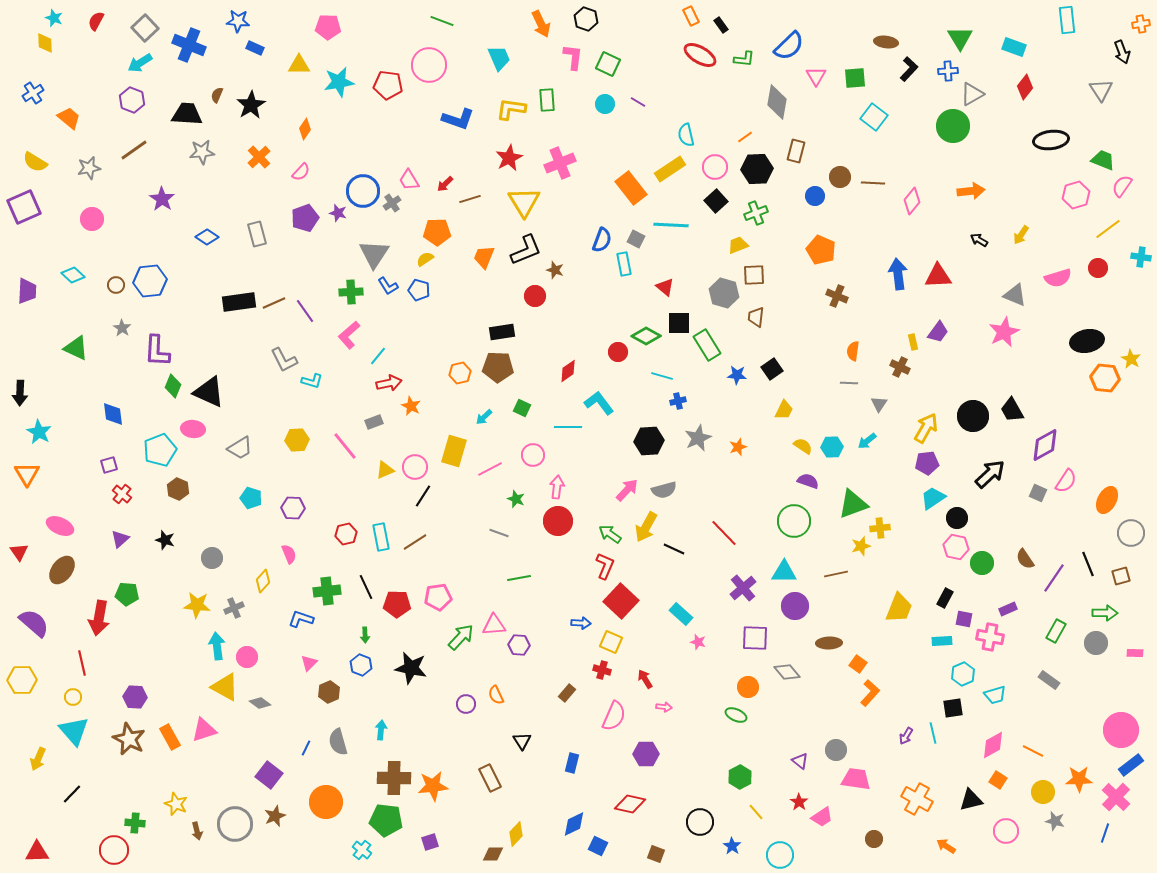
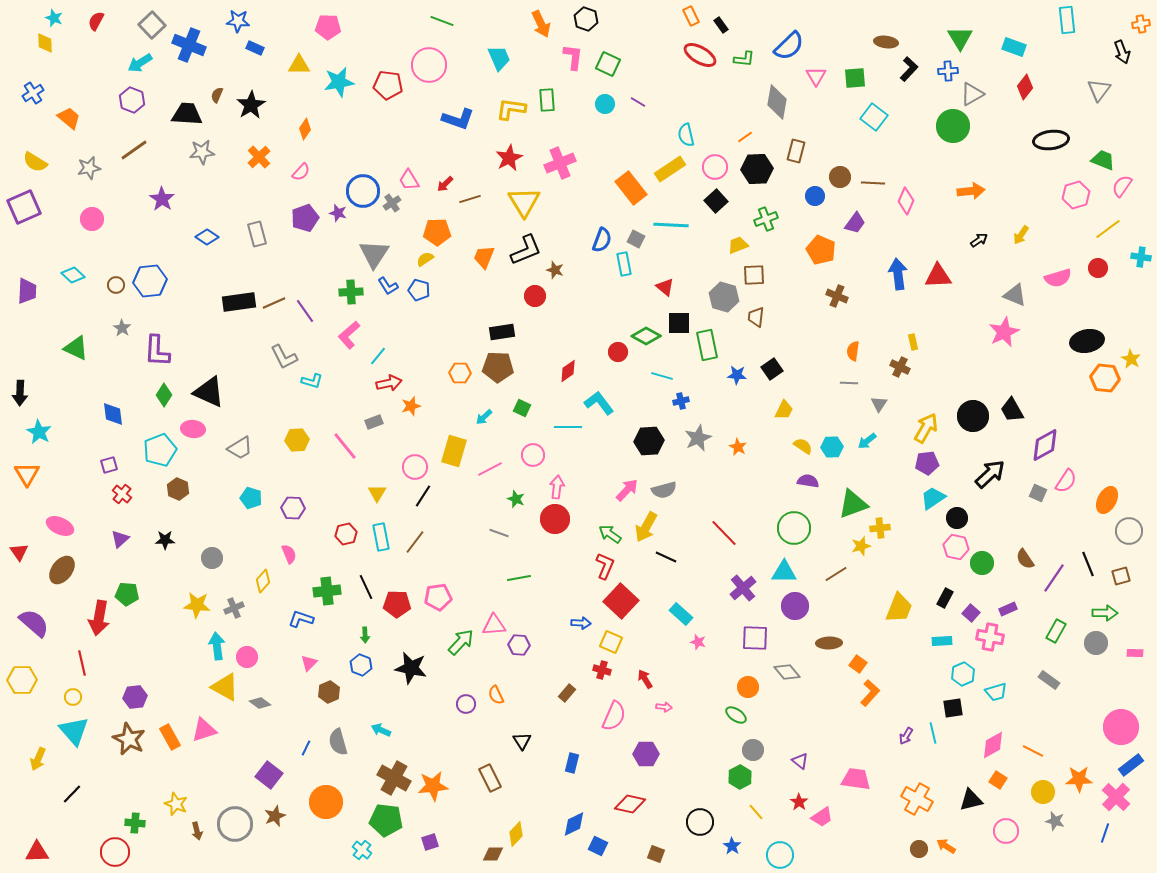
gray square at (145, 28): moved 7 px right, 3 px up
gray triangle at (1101, 90): moved 2 px left; rotated 10 degrees clockwise
pink diamond at (912, 201): moved 6 px left; rotated 16 degrees counterclockwise
green cross at (756, 213): moved 10 px right, 6 px down
black arrow at (979, 240): rotated 114 degrees clockwise
gray hexagon at (724, 293): moved 4 px down
purple trapezoid at (938, 332): moved 83 px left, 109 px up
green rectangle at (707, 345): rotated 20 degrees clockwise
gray L-shape at (284, 360): moved 3 px up
orange hexagon at (460, 373): rotated 15 degrees clockwise
green diamond at (173, 386): moved 9 px left, 9 px down; rotated 10 degrees clockwise
blue cross at (678, 401): moved 3 px right
orange star at (411, 406): rotated 30 degrees clockwise
orange star at (738, 447): rotated 24 degrees counterclockwise
yellow triangle at (385, 470): moved 8 px left, 23 px down; rotated 36 degrees counterclockwise
purple semicircle at (808, 481): rotated 10 degrees counterclockwise
red circle at (558, 521): moved 3 px left, 2 px up
green circle at (794, 521): moved 7 px down
gray circle at (1131, 533): moved 2 px left, 2 px up
black star at (165, 540): rotated 18 degrees counterclockwise
brown line at (415, 542): rotated 20 degrees counterclockwise
black line at (674, 549): moved 8 px left, 8 px down
brown line at (836, 574): rotated 20 degrees counterclockwise
purple square at (964, 619): moved 7 px right, 6 px up; rotated 30 degrees clockwise
green arrow at (461, 637): moved 5 px down
cyan trapezoid at (995, 695): moved 1 px right, 3 px up
purple hexagon at (135, 697): rotated 10 degrees counterclockwise
green ellipse at (736, 715): rotated 10 degrees clockwise
cyan arrow at (381, 730): rotated 72 degrees counterclockwise
pink circle at (1121, 730): moved 3 px up
gray circle at (836, 750): moved 83 px left
brown cross at (394, 778): rotated 28 degrees clockwise
brown circle at (874, 839): moved 45 px right, 10 px down
red circle at (114, 850): moved 1 px right, 2 px down
